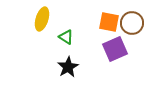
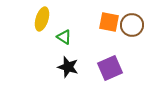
brown circle: moved 2 px down
green triangle: moved 2 px left
purple square: moved 5 px left, 19 px down
black star: rotated 25 degrees counterclockwise
